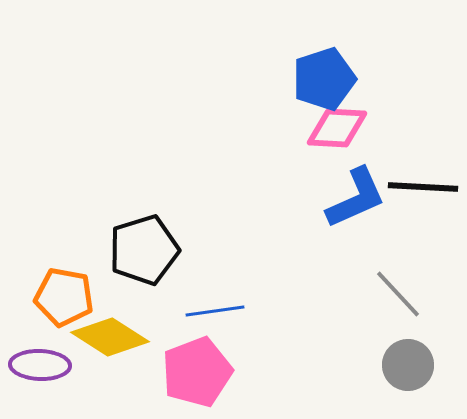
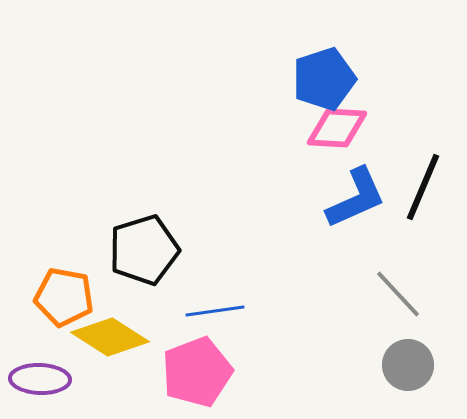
black line: rotated 70 degrees counterclockwise
purple ellipse: moved 14 px down
